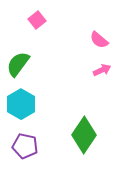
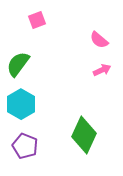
pink square: rotated 18 degrees clockwise
green diamond: rotated 9 degrees counterclockwise
purple pentagon: rotated 10 degrees clockwise
